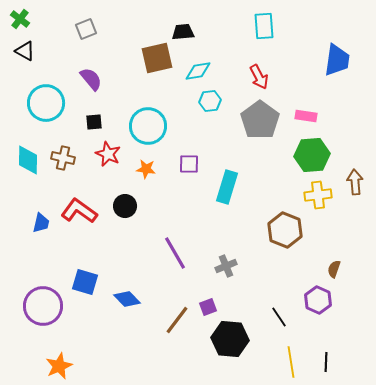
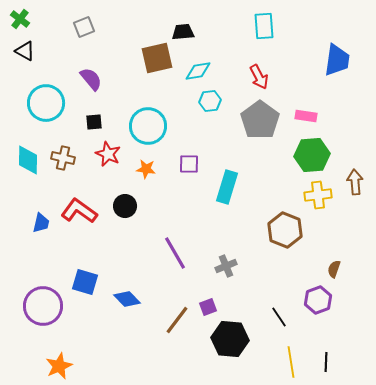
gray square at (86, 29): moved 2 px left, 2 px up
purple hexagon at (318, 300): rotated 16 degrees clockwise
